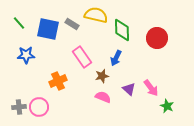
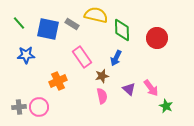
pink semicircle: moved 1 px left, 1 px up; rotated 56 degrees clockwise
green star: moved 1 px left
